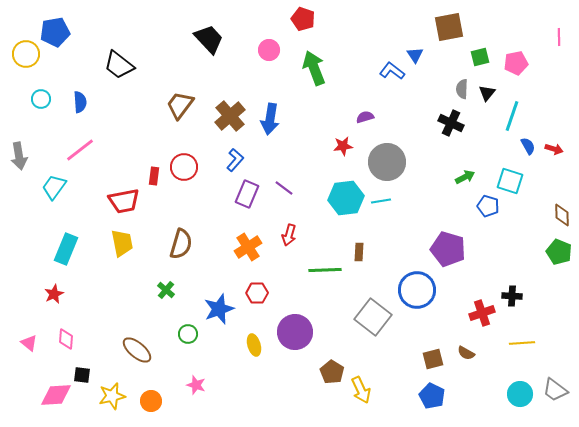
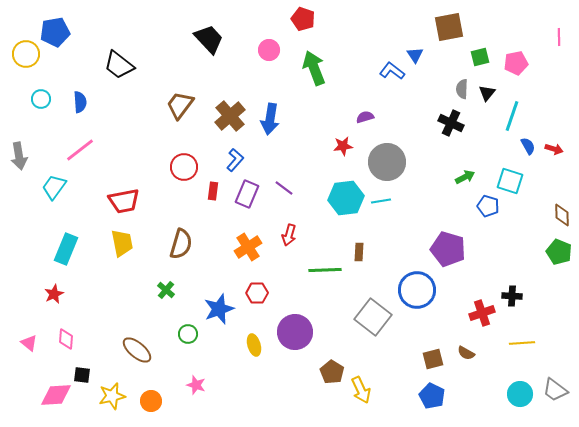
red rectangle at (154, 176): moved 59 px right, 15 px down
